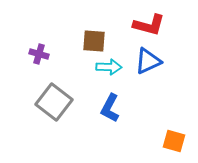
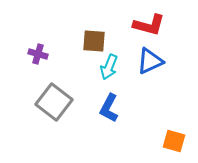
purple cross: moved 1 px left
blue triangle: moved 2 px right
cyan arrow: rotated 110 degrees clockwise
blue L-shape: moved 1 px left
